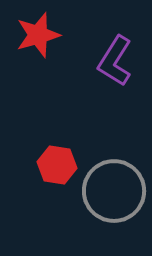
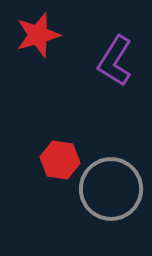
red hexagon: moved 3 px right, 5 px up
gray circle: moved 3 px left, 2 px up
